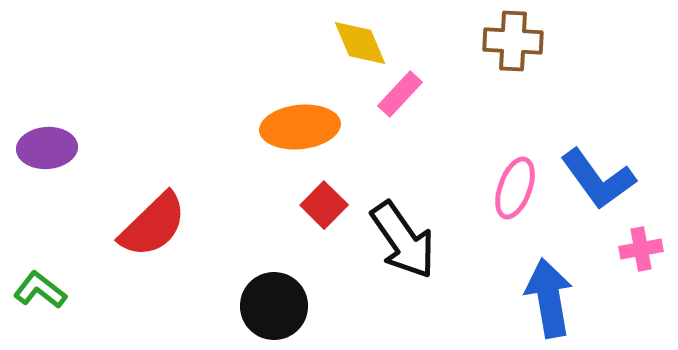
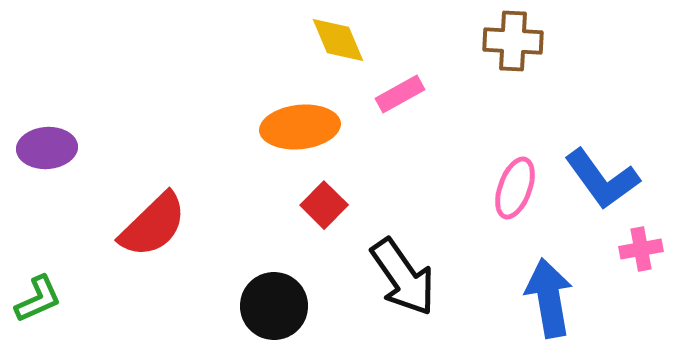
yellow diamond: moved 22 px left, 3 px up
pink rectangle: rotated 18 degrees clockwise
blue L-shape: moved 4 px right
black arrow: moved 37 px down
green L-shape: moved 2 px left, 9 px down; rotated 118 degrees clockwise
